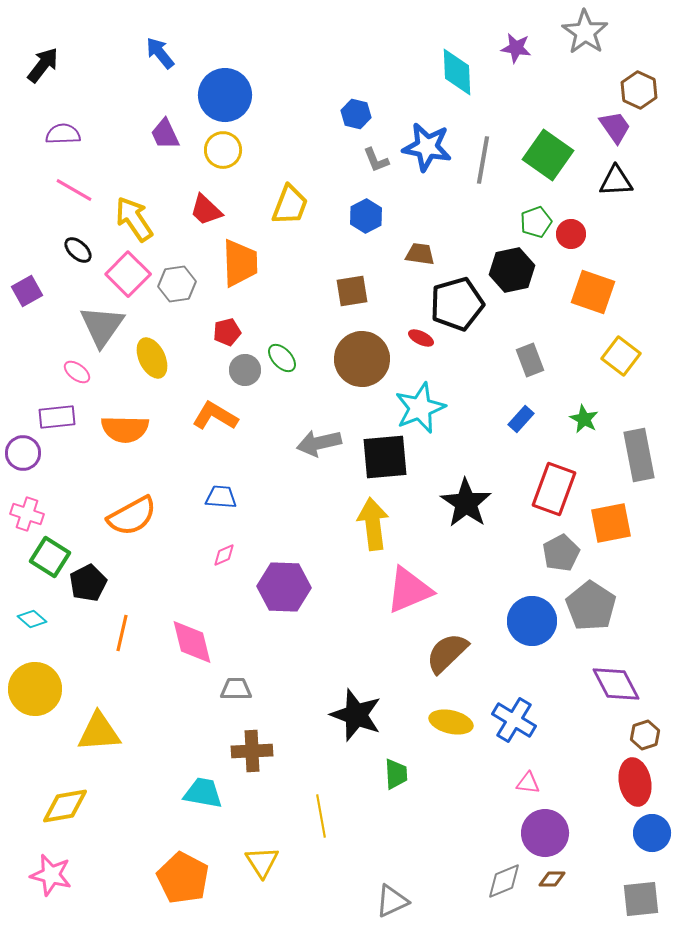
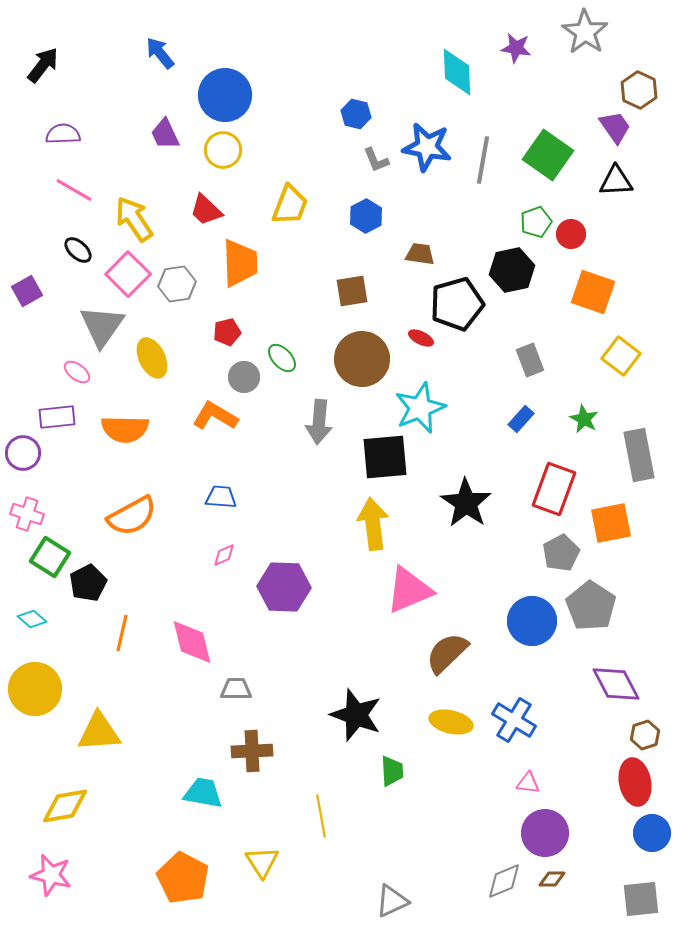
gray circle at (245, 370): moved 1 px left, 7 px down
gray arrow at (319, 443): moved 21 px up; rotated 72 degrees counterclockwise
green trapezoid at (396, 774): moved 4 px left, 3 px up
